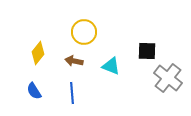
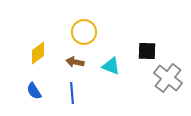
yellow diamond: rotated 15 degrees clockwise
brown arrow: moved 1 px right, 1 px down
